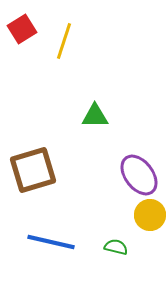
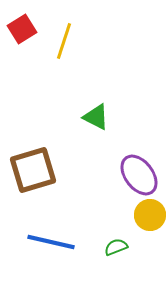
green triangle: moved 1 px right, 1 px down; rotated 28 degrees clockwise
green semicircle: rotated 35 degrees counterclockwise
